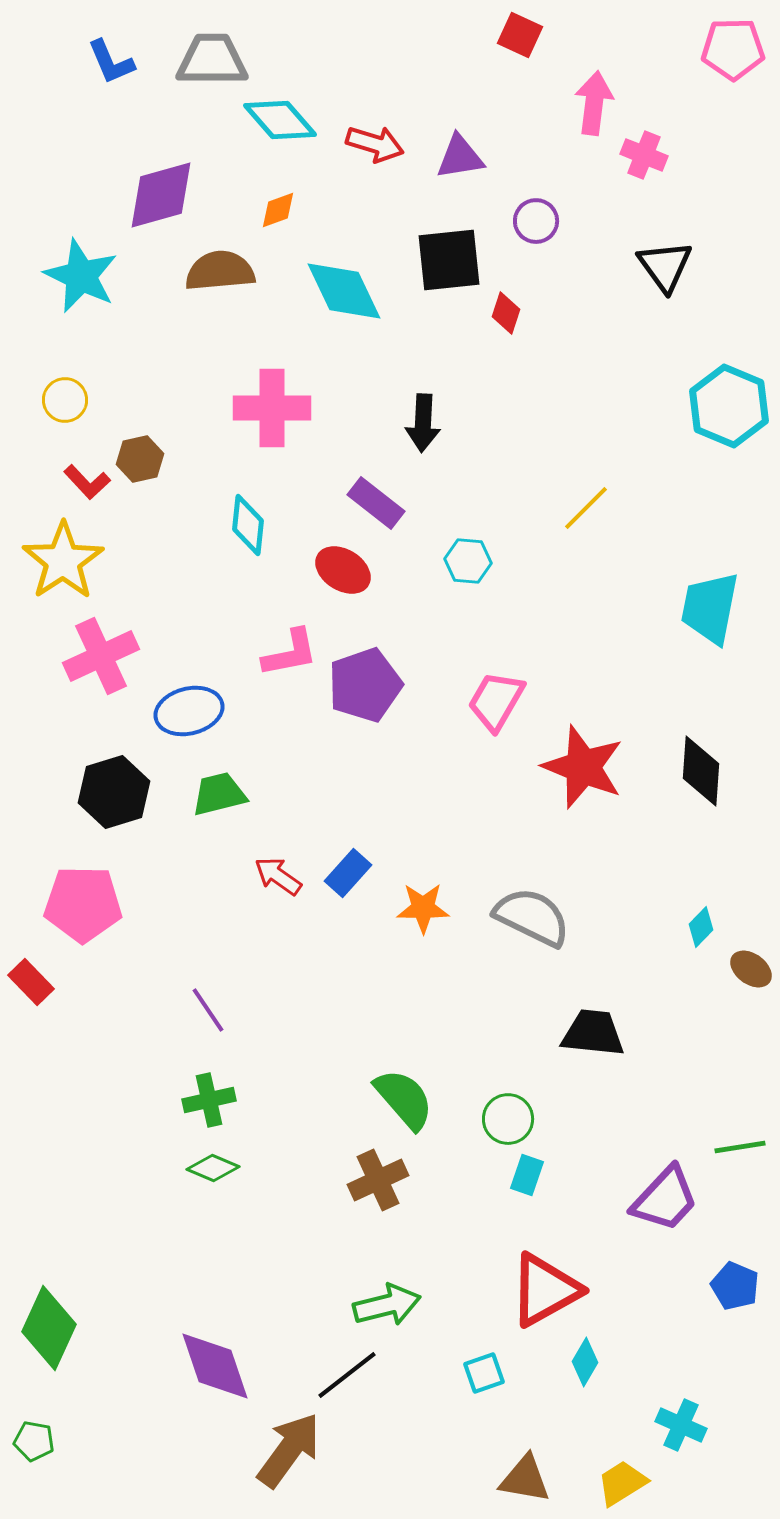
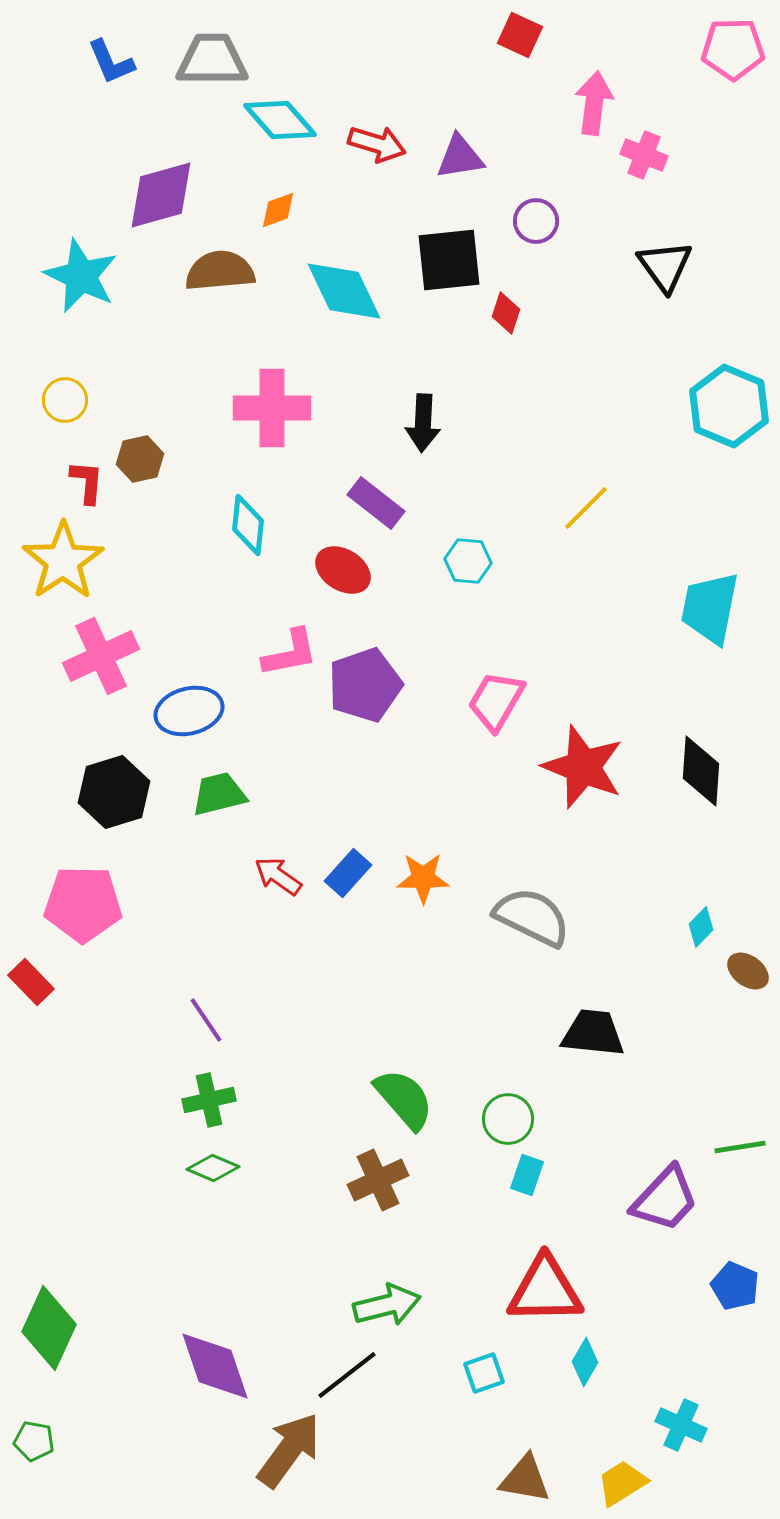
red arrow at (375, 144): moved 2 px right
red L-shape at (87, 482): rotated 132 degrees counterclockwise
orange star at (423, 908): moved 30 px up
brown ellipse at (751, 969): moved 3 px left, 2 px down
purple line at (208, 1010): moved 2 px left, 10 px down
red triangle at (545, 1290): rotated 28 degrees clockwise
